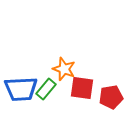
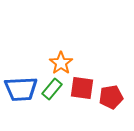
orange star: moved 3 px left, 6 px up; rotated 15 degrees clockwise
green rectangle: moved 6 px right
